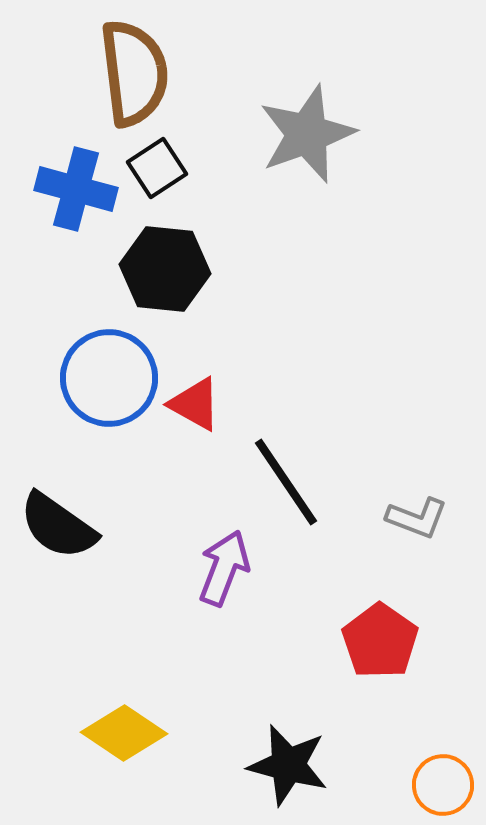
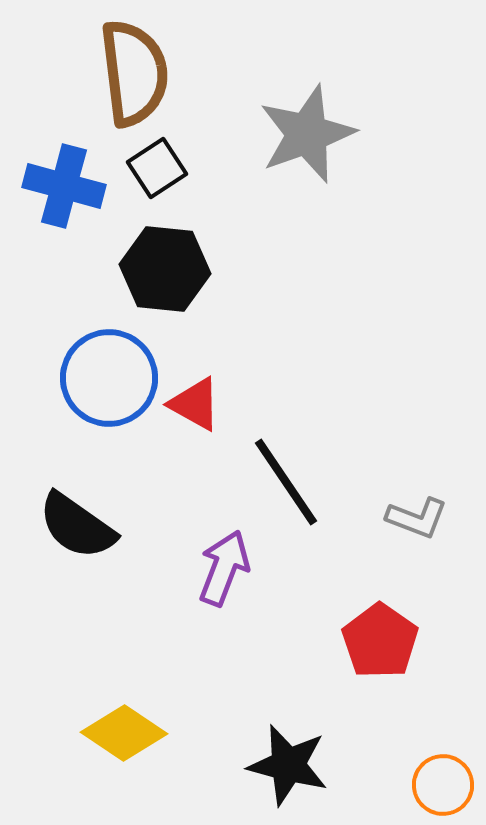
blue cross: moved 12 px left, 3 px up
black semicircle: moved 19 px right
